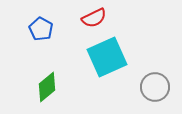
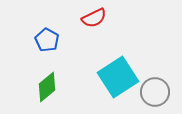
blue pentagon: moved 6 px right, 11 px down
cyan square: moved 11 px right, 20 px down; rotated 9 degrees counterclockwise
gray circle: moved 5 px down
